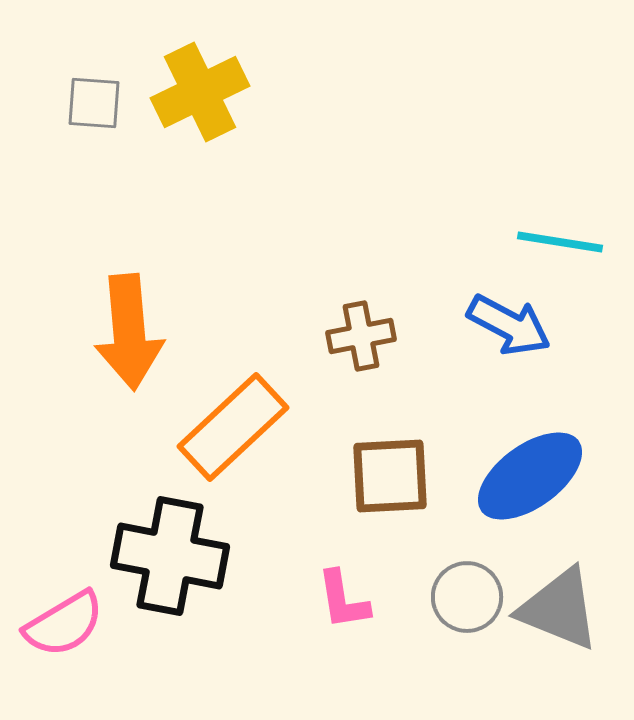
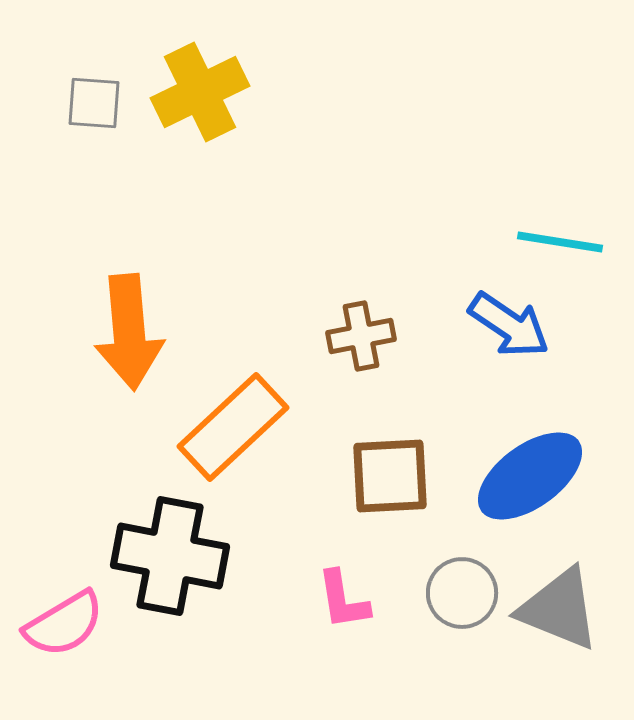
blue arrow: rotated 6 degrees clockwise
gray circle: moved 5 px left, 4 px up
